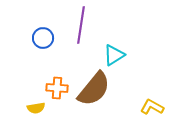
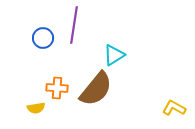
purple line: moved 7 px left
brown semicircle: moved 2 px right
yellow L-shape: moved 22 px right, 1 px down
